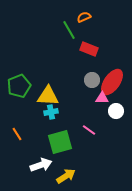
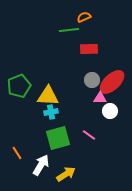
green line: rotated 66 degrees counterclockwise
red rectangle: rotated 24 degrees counterclockwise
red ellipse: rotated 12 degrees clockwise
pink triangle: moved 2 px left
white circle: moved 6 px left
pink line: moved 5 px down
orange line: moved 19 px down
green square: moved 2 px left, 4 px up
white arrow: rotated 40 degrees counterclockwise
yellow arrow: moved 2 px up
